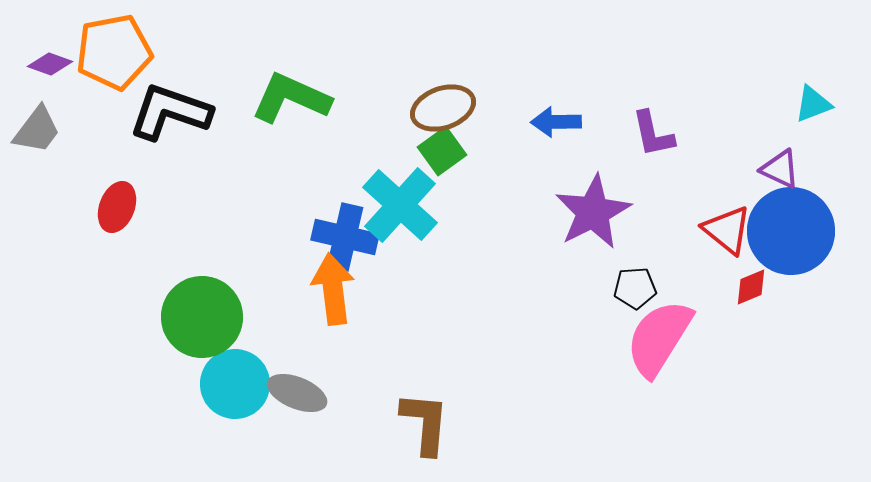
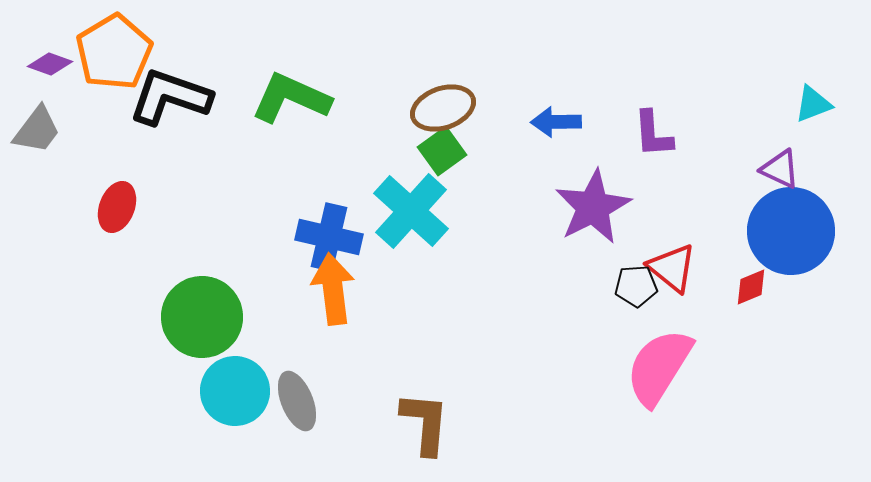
orange pentagon: rotated 20 degrees counterclockwise
black L-shape: moved 15 px up
purple L-shape: rotated 8 degrees clockwise
cyan cross: moved 11 px right, 6 px down
purple star: moved 5 px up
red triangle: moved 55 px left, 38 px down
blue cross: moved 16 px left
black pentagon: moved 1 px right, 2 px up
pink semicircle: moved 29 px down
cyan circle: moved 7 px down
gray ellipse: moved 8 px down; rotated 46 degrees clockwise
